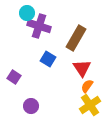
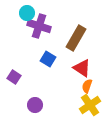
red triangle: rotated 24 degrees counterclockwise
orange semicircle: rotated 16 degrees counterclockwise
purple circle: moved 4 px right, 1 px up
